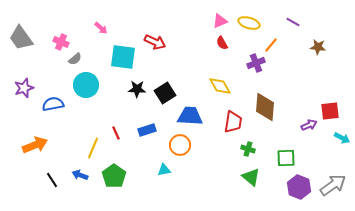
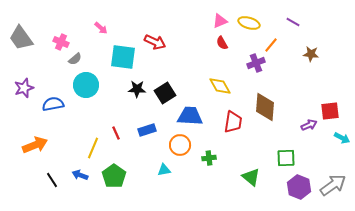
brown star: moved 7 px left, 7 px down
green cross: moved 39 px left, 9 px down; rotated 24 degrees counterclockwise
